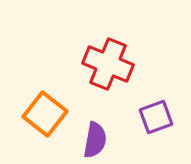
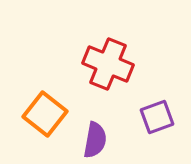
purple square: moved 1 px right
